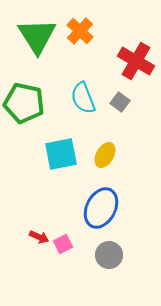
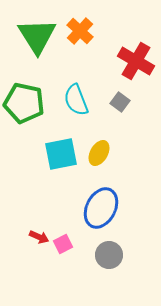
cyan semicircle: moved 7 px left, 2 px down
yellow ellipse: moved 6 px left, 2 px up
